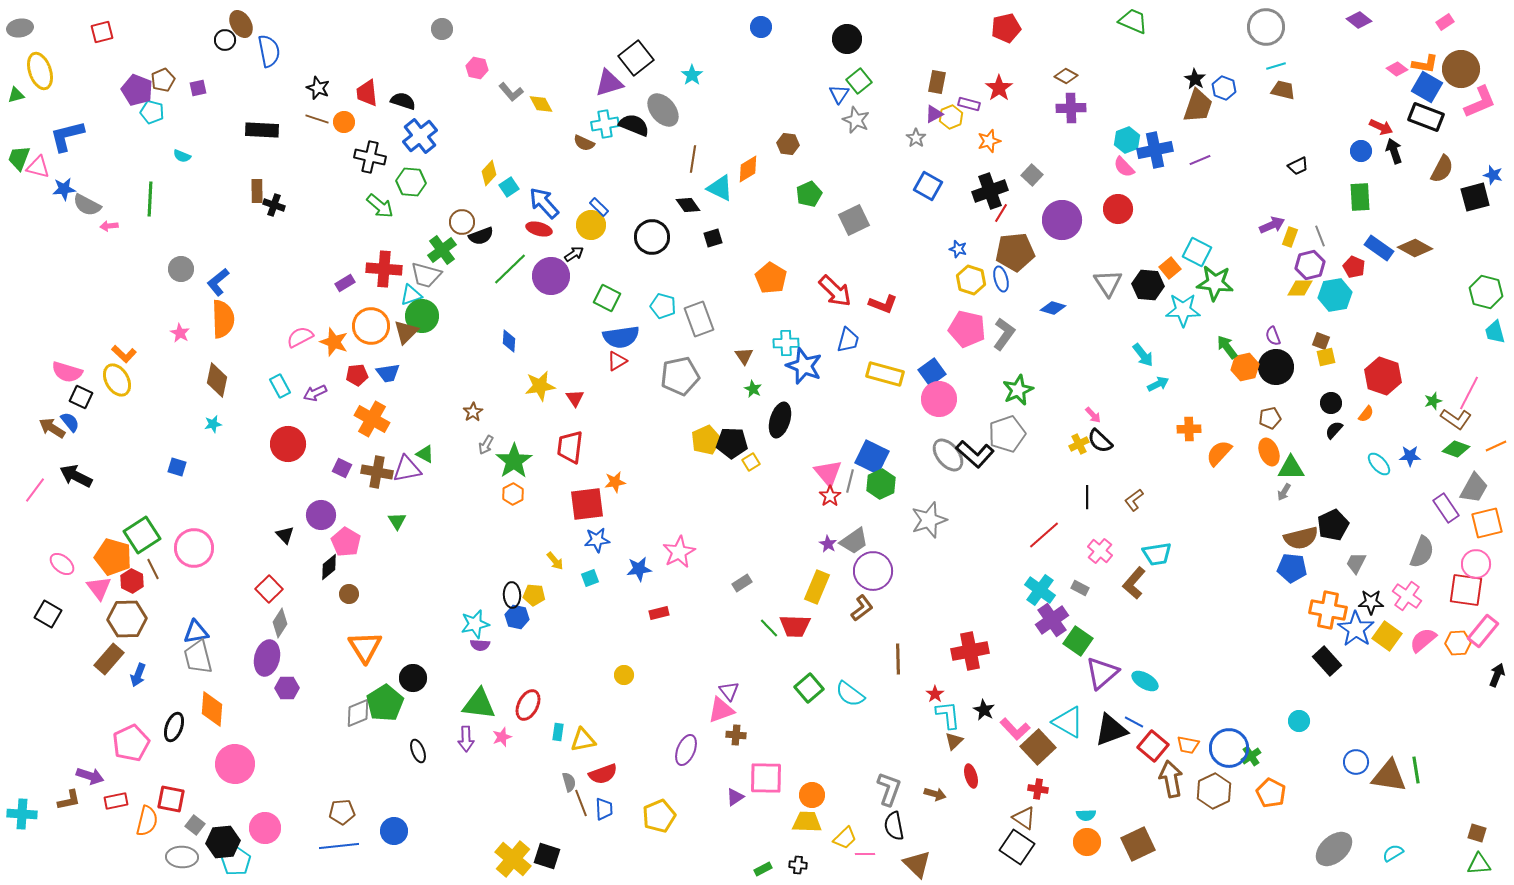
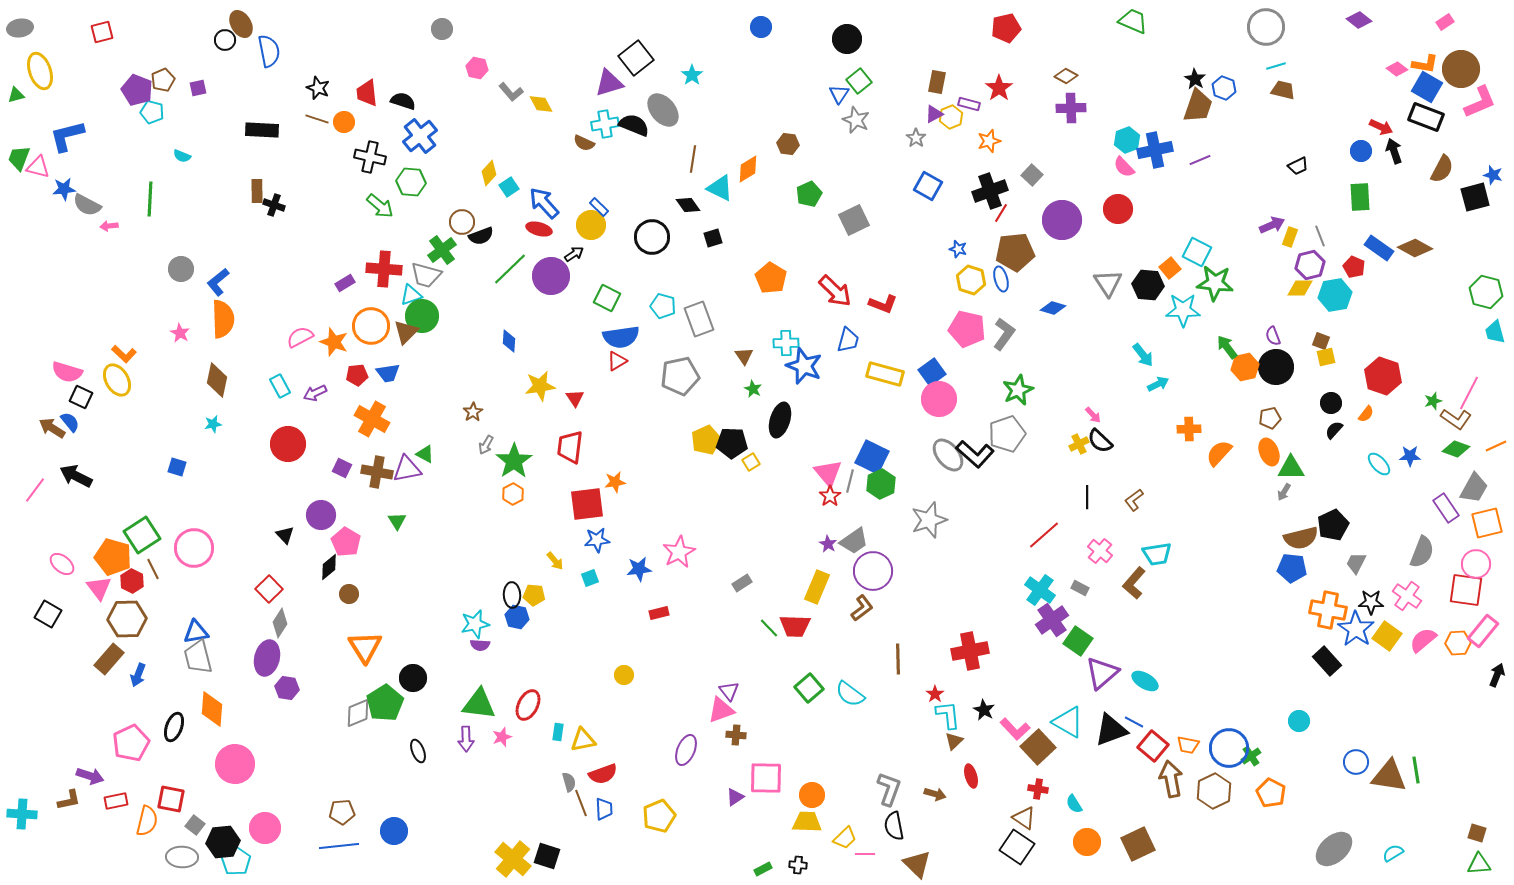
purple hexagon at (287, 688): rotated 10 degrees clockwise
cyan semicircle at (1086, 815): moved 12 px left, 11 px up; rotated 60 degrees clockwise
